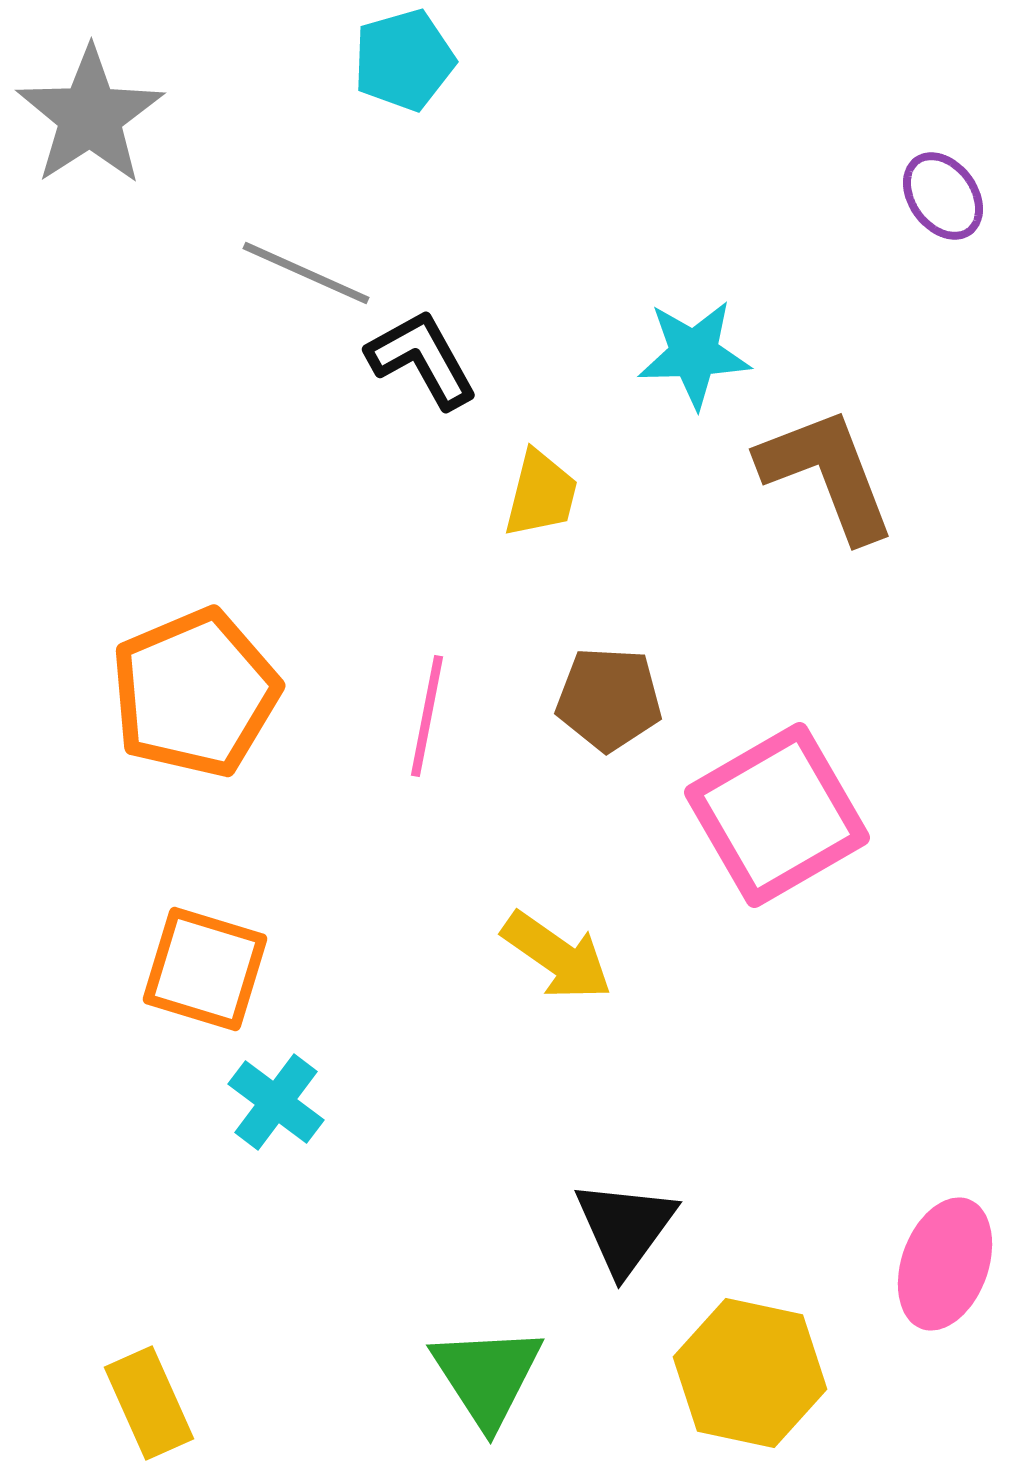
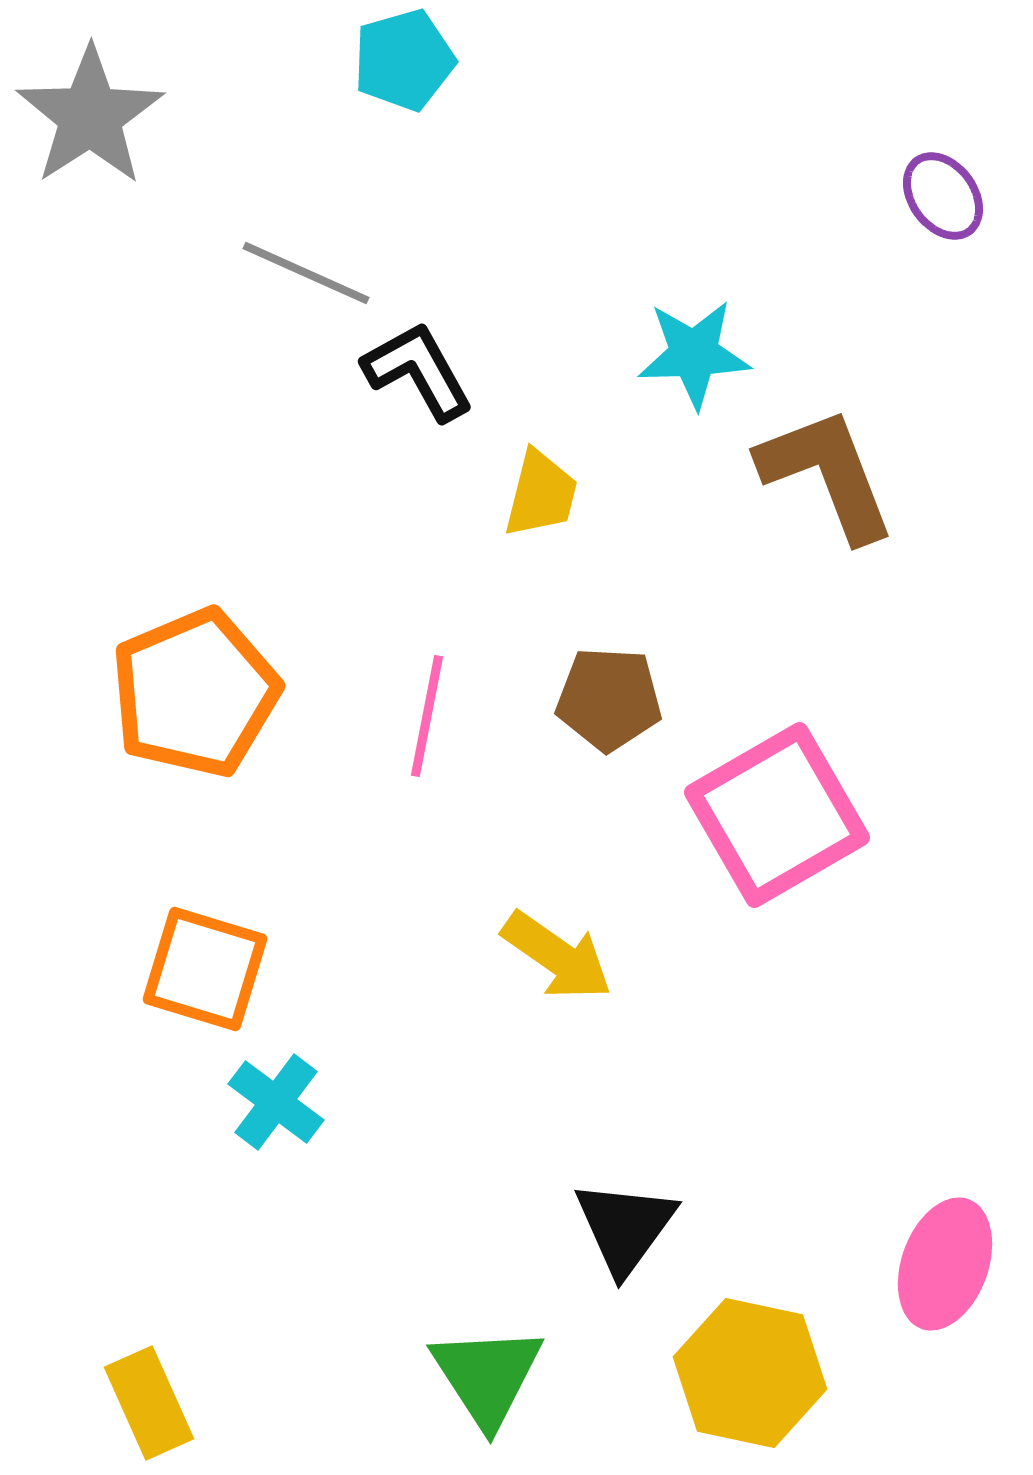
black L-shape: moved 4 px left, 12 px down
